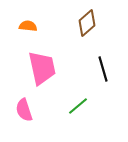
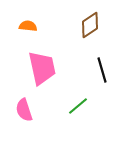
brown diamond: moved 3 px right, 2 px down; rotated 8 degrees clockwise
black line: moved 1 px left, 1 px down
